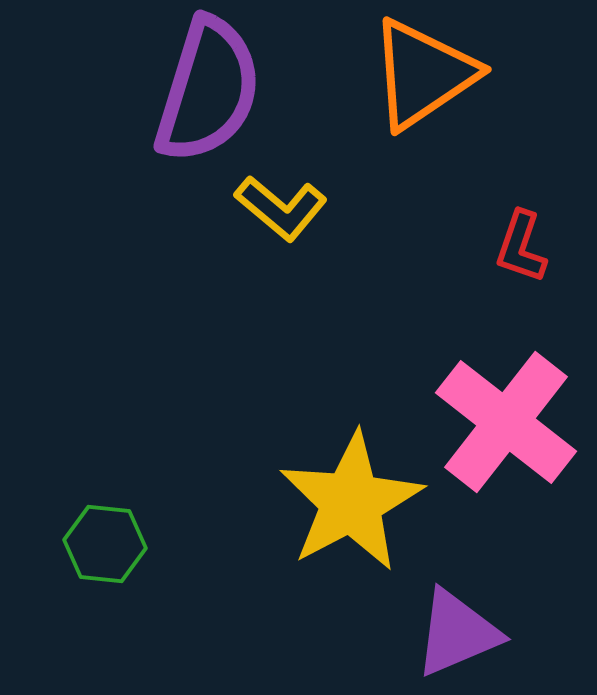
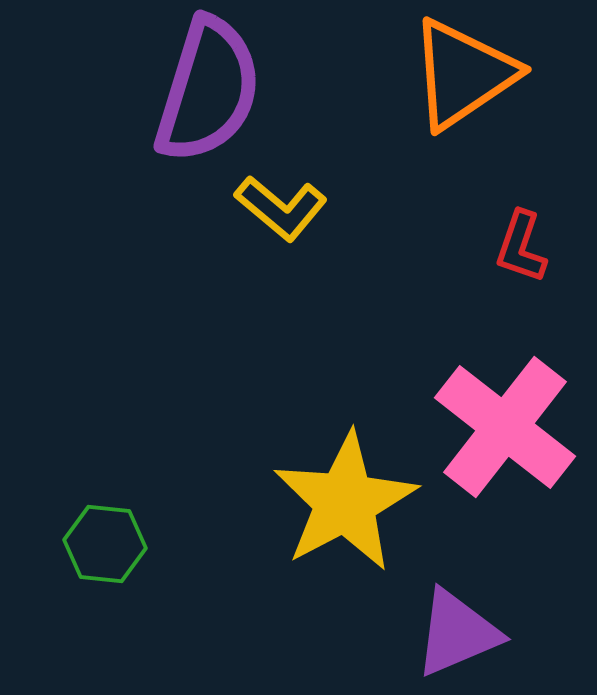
orange triangle: moved 40 px right
pink cross: moved 1 px left, 5 px down
yellow star: moved 6 px left
